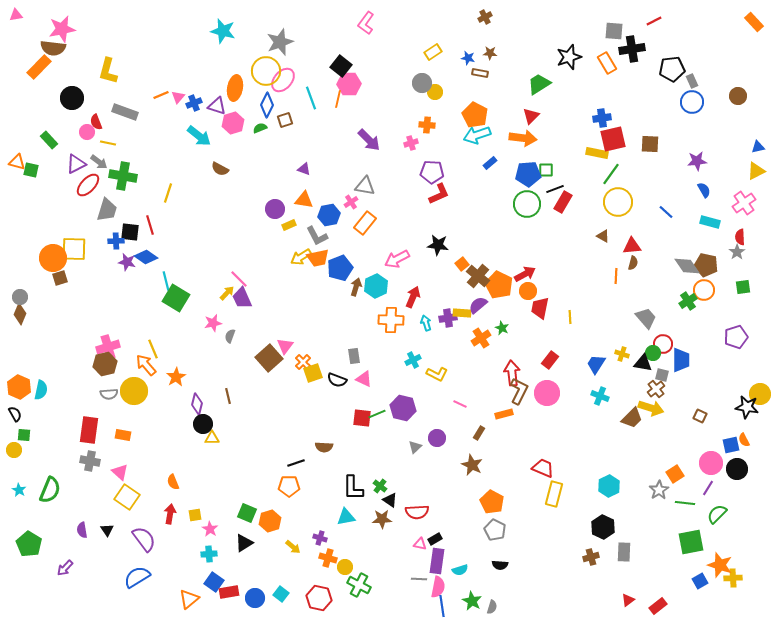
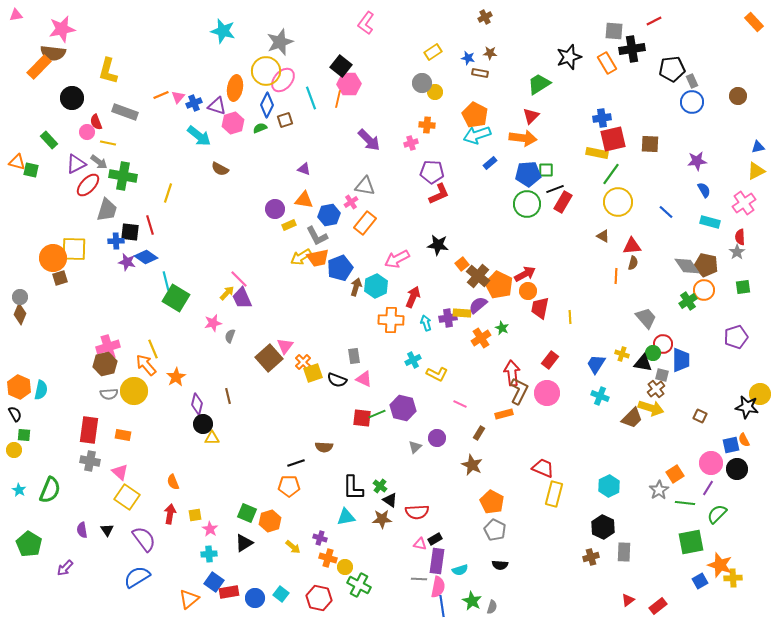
brown semicircle at (53, 48): moved 5 px down
